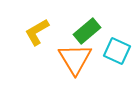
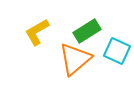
green rectangle: rotated 8 degrees clockwise
orange triangle: rotated 21 degrees clockwise
